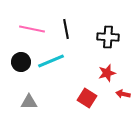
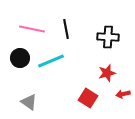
black circle: moved 1 px left, 4 px up
red arrow: rotated 24 degrees counterclockwise
red square: moved 1 px right
gray triangle: rotated 36 degrees clockwise
